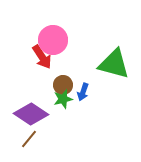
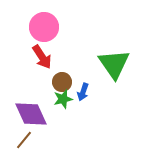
pink circle: moved 9 px left, 13 px up
green triangle: rotated 40 degrees clockwise
brown circle: moved 1 px left, 3 px up
purple diamond: rotated 32 degrees clockwise
brown line: moved 5 px left, 1 px down
